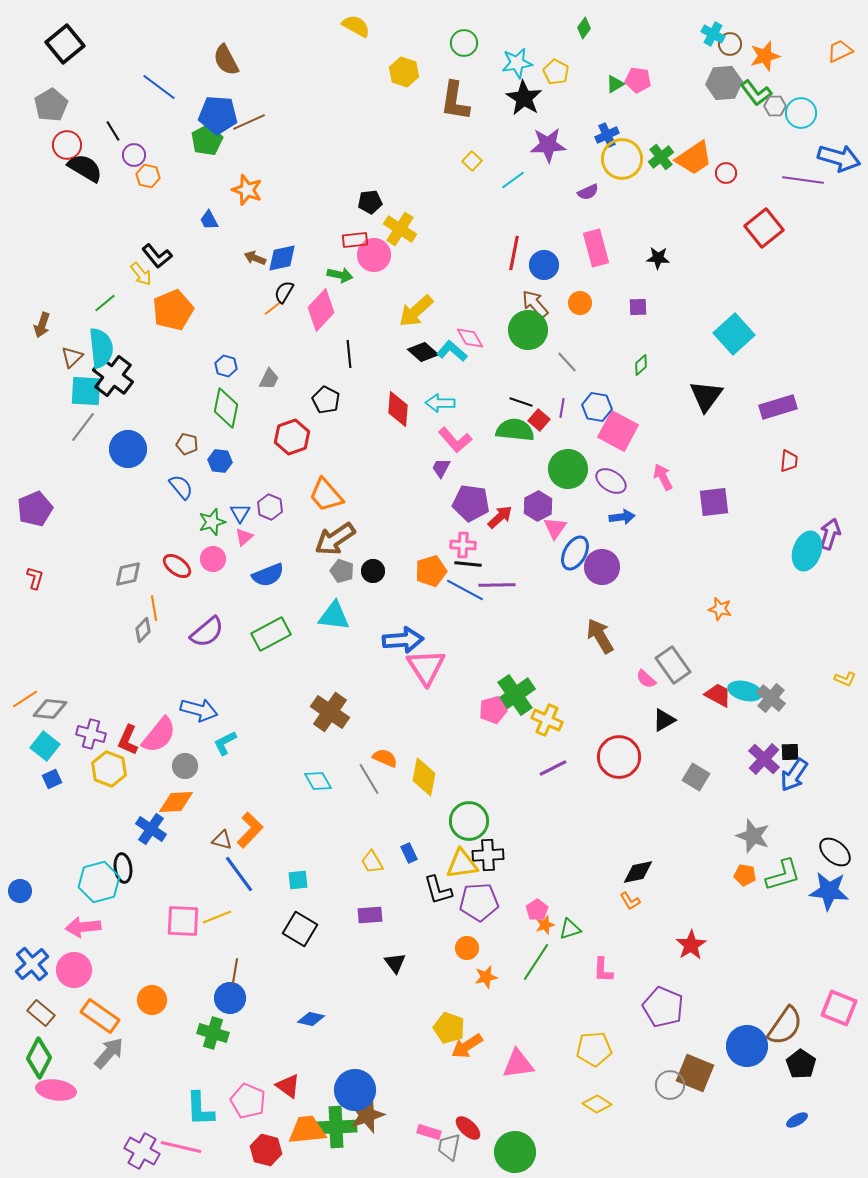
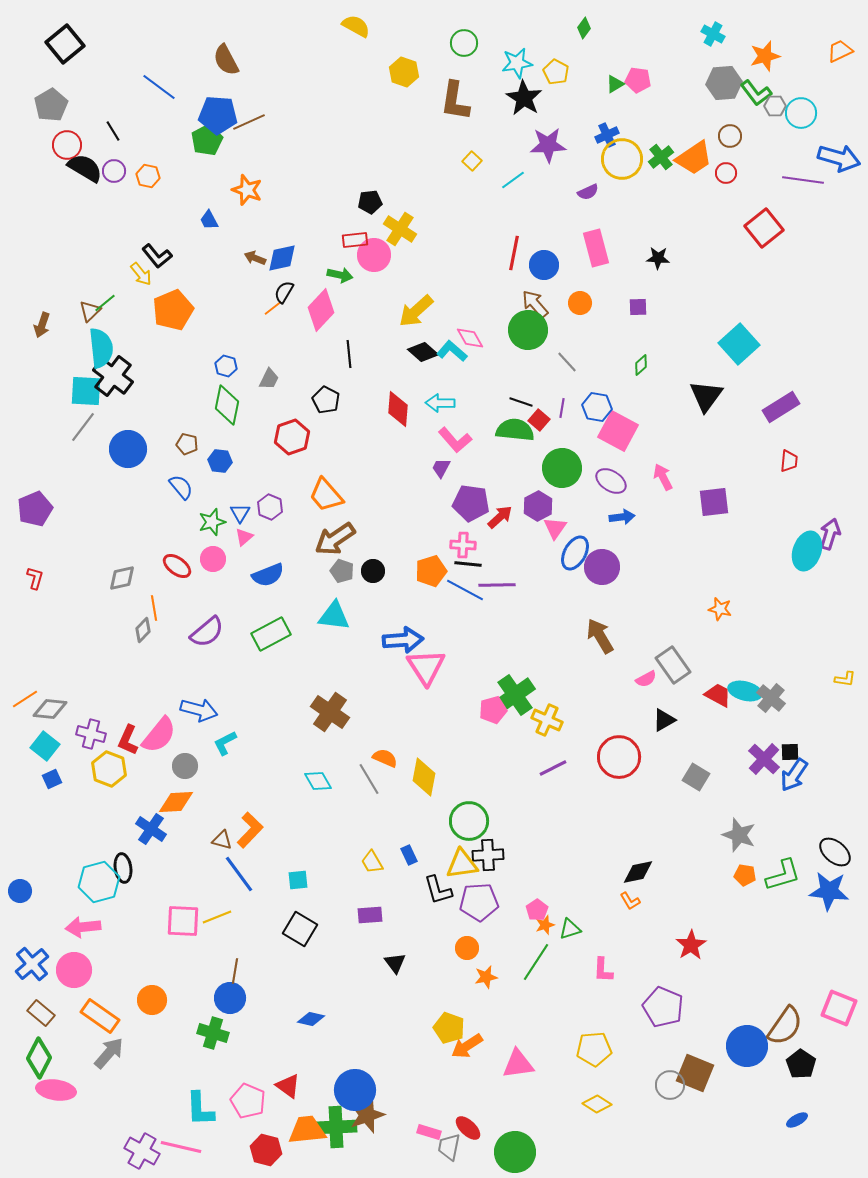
brown circle at (730, 44): moved 92 px down
purple circle at (134, 155): moved 20 px left, 16 px down
cyan square at (734, 334): moved 5 px right, 10 px down
brown triangle at (72, 357): moved 18 px right, 46 px up
purple rectangle at (778, 407): moved 3 px right; rotated 15 degrees counterclockwise
green diamond at (226, 408): moved 1 px right, 3 px up
green circle at (568, 469): moved 6 px left, 1 px up
gray diamond at (128, 574): moved 6 px left, 4 px down
pink semicircle at (646, 679): rotated 70 degrees counterclockwise
yellow L-shape at (845, 679): rotated 15 degrees counterclockwise
gray star at (753, 836): moved 14 px left, 1 px up
blue rectangle at (409, 853): moved 2 px down
